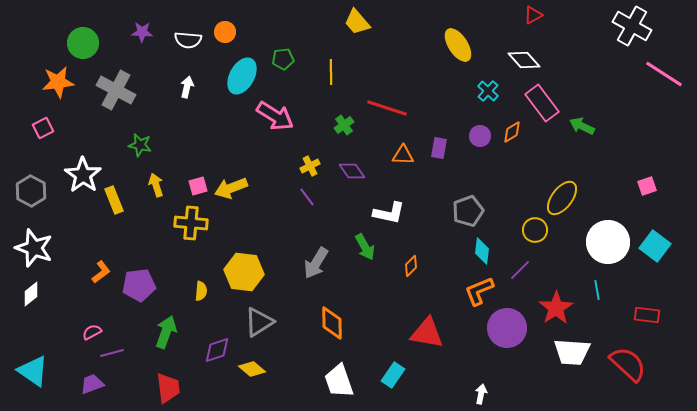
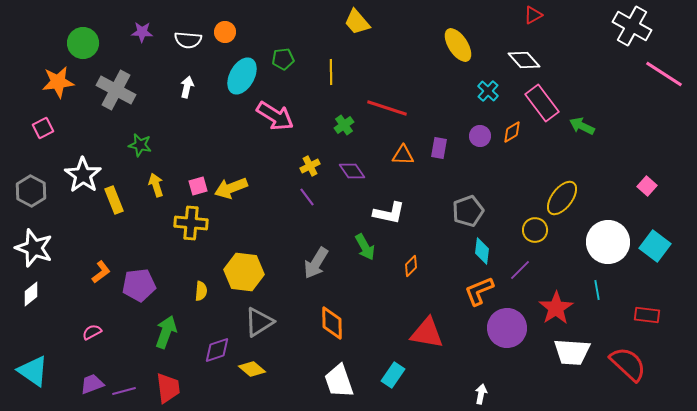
pink square at (647, 186): rotated 30 degrees counterclockwise
purple line at (112, 353): moved 12 px right, 38 px down
